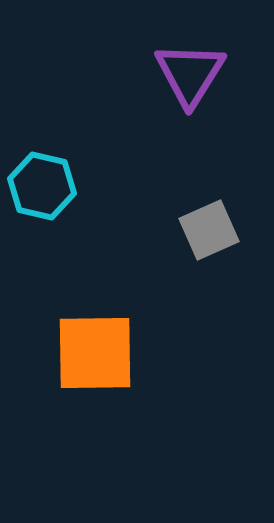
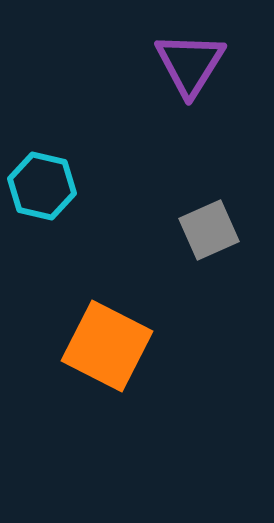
purple triangle: moved 10 px up
orange square: moved 12 px right, 7 px up; rotated 28 degrees clockwise
